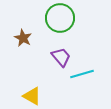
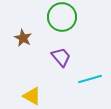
green circle: moved 2 px right, 1 px up
cyan line: moved 8 px right, 5 px down
